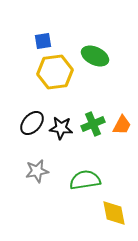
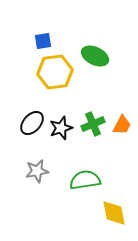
black star: rotated 25 degrees counterclockwise
